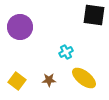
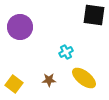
yellow square: moved 3 px left, 3 px down
